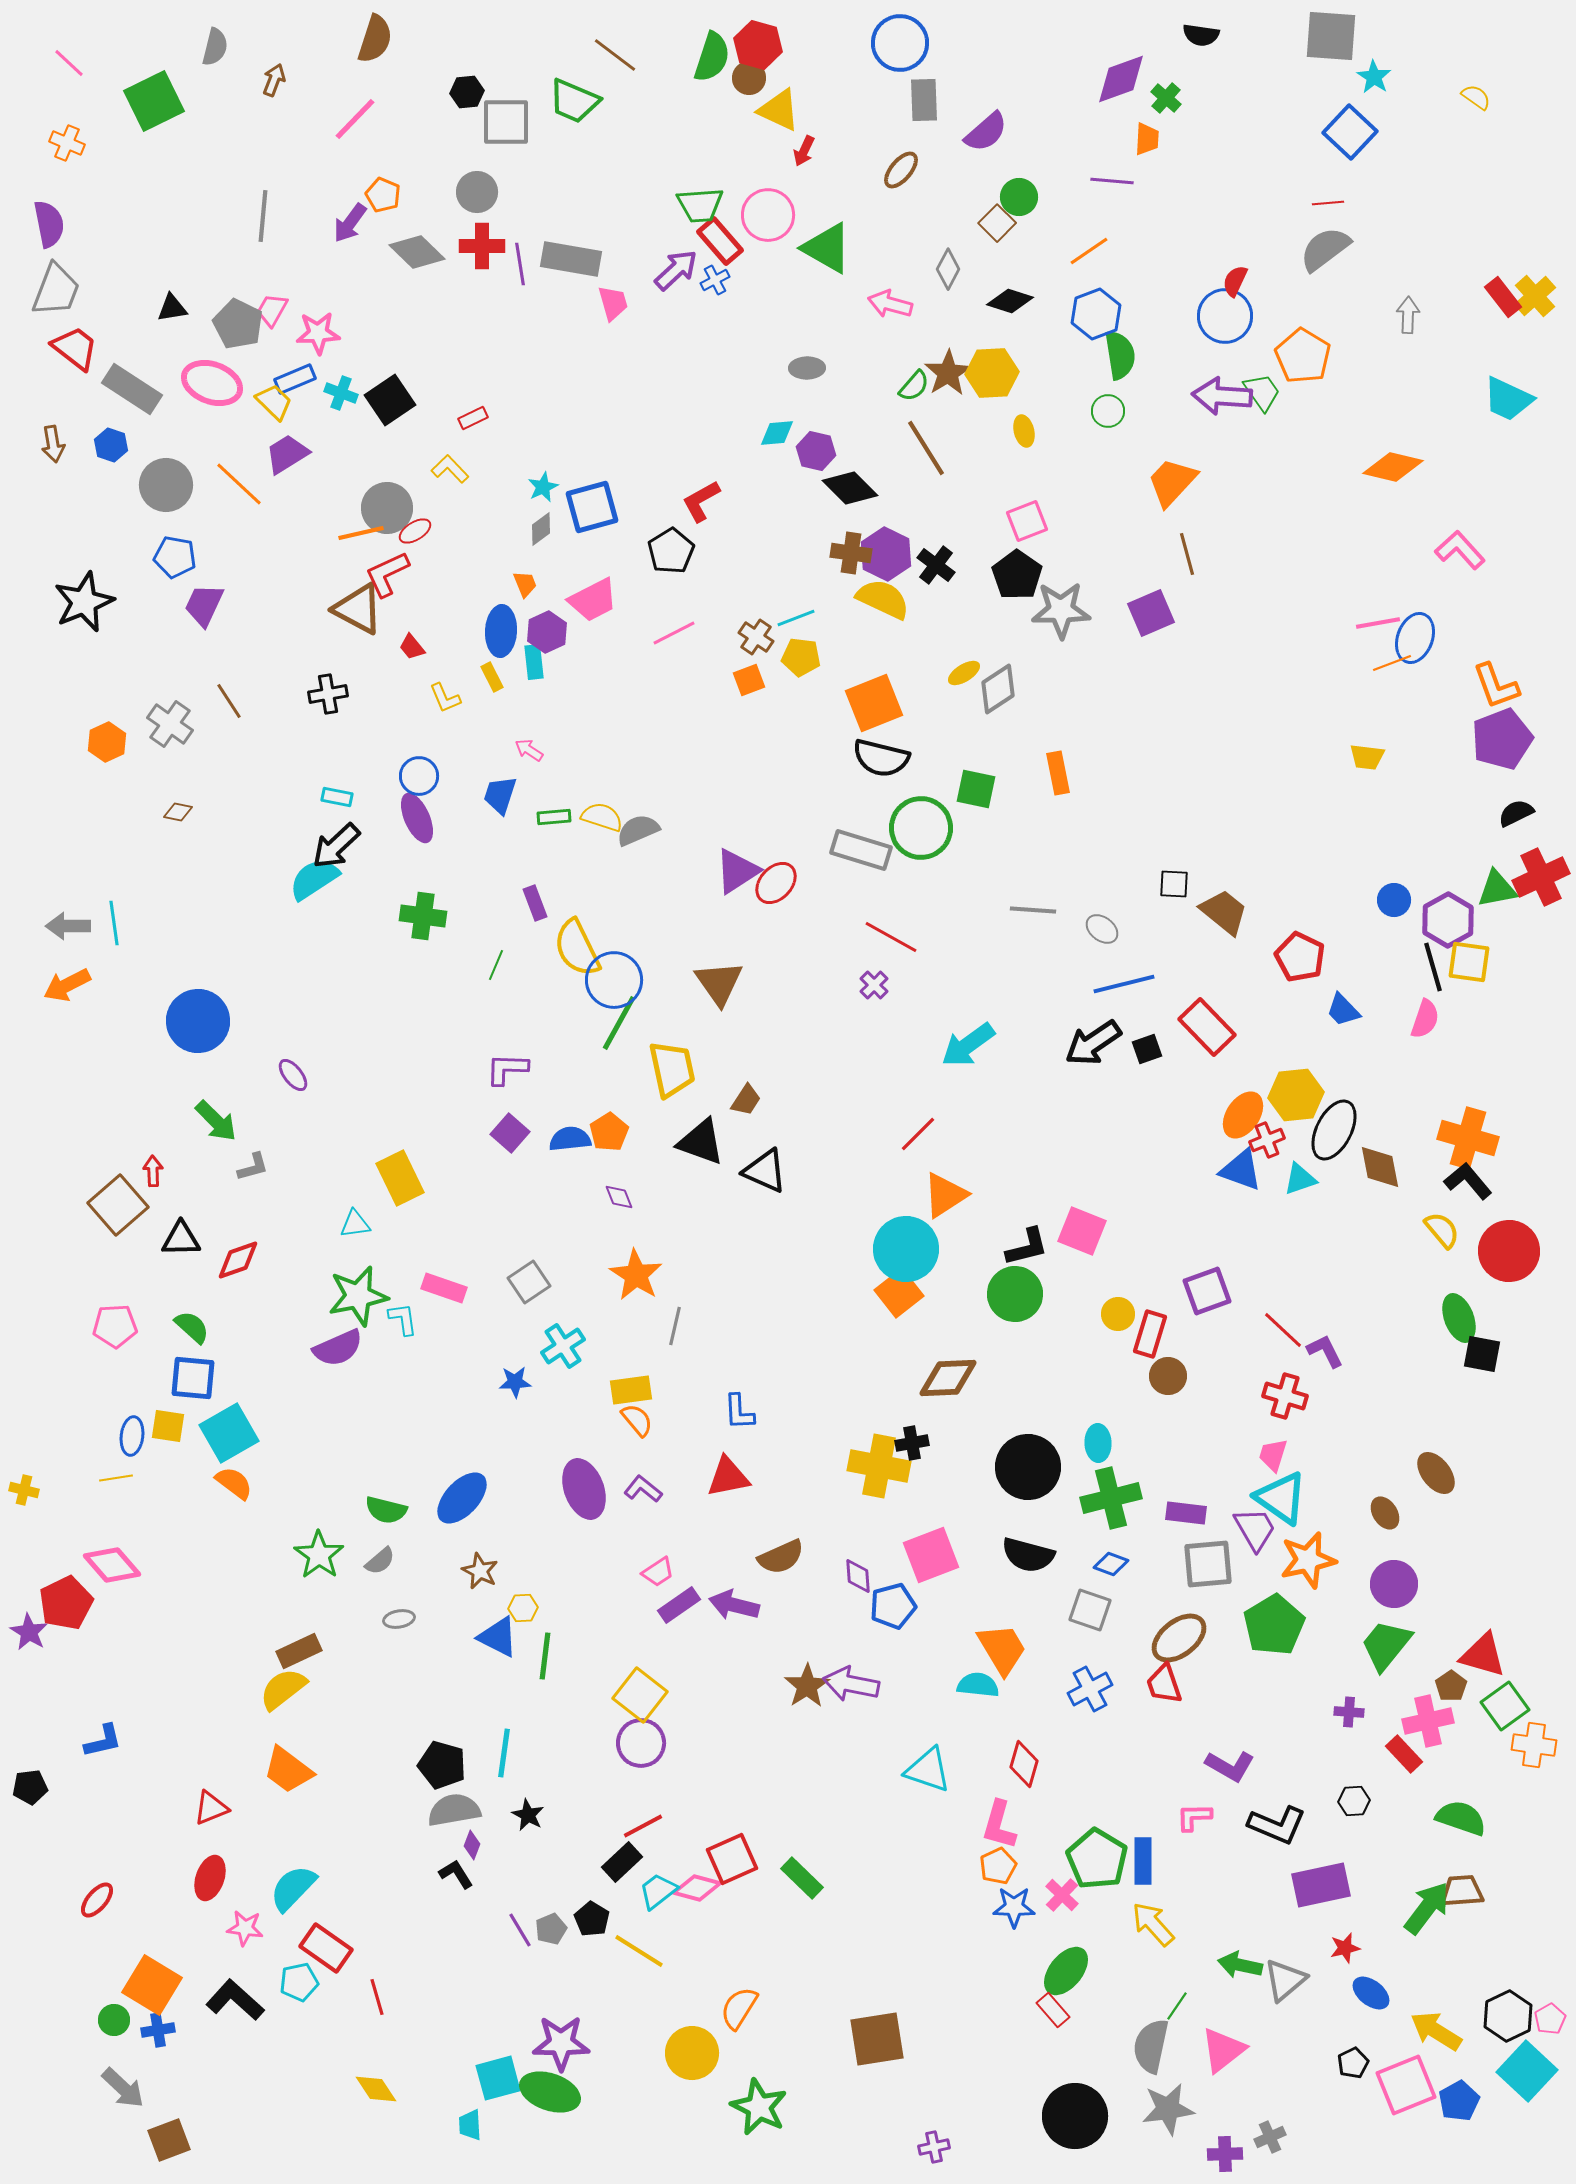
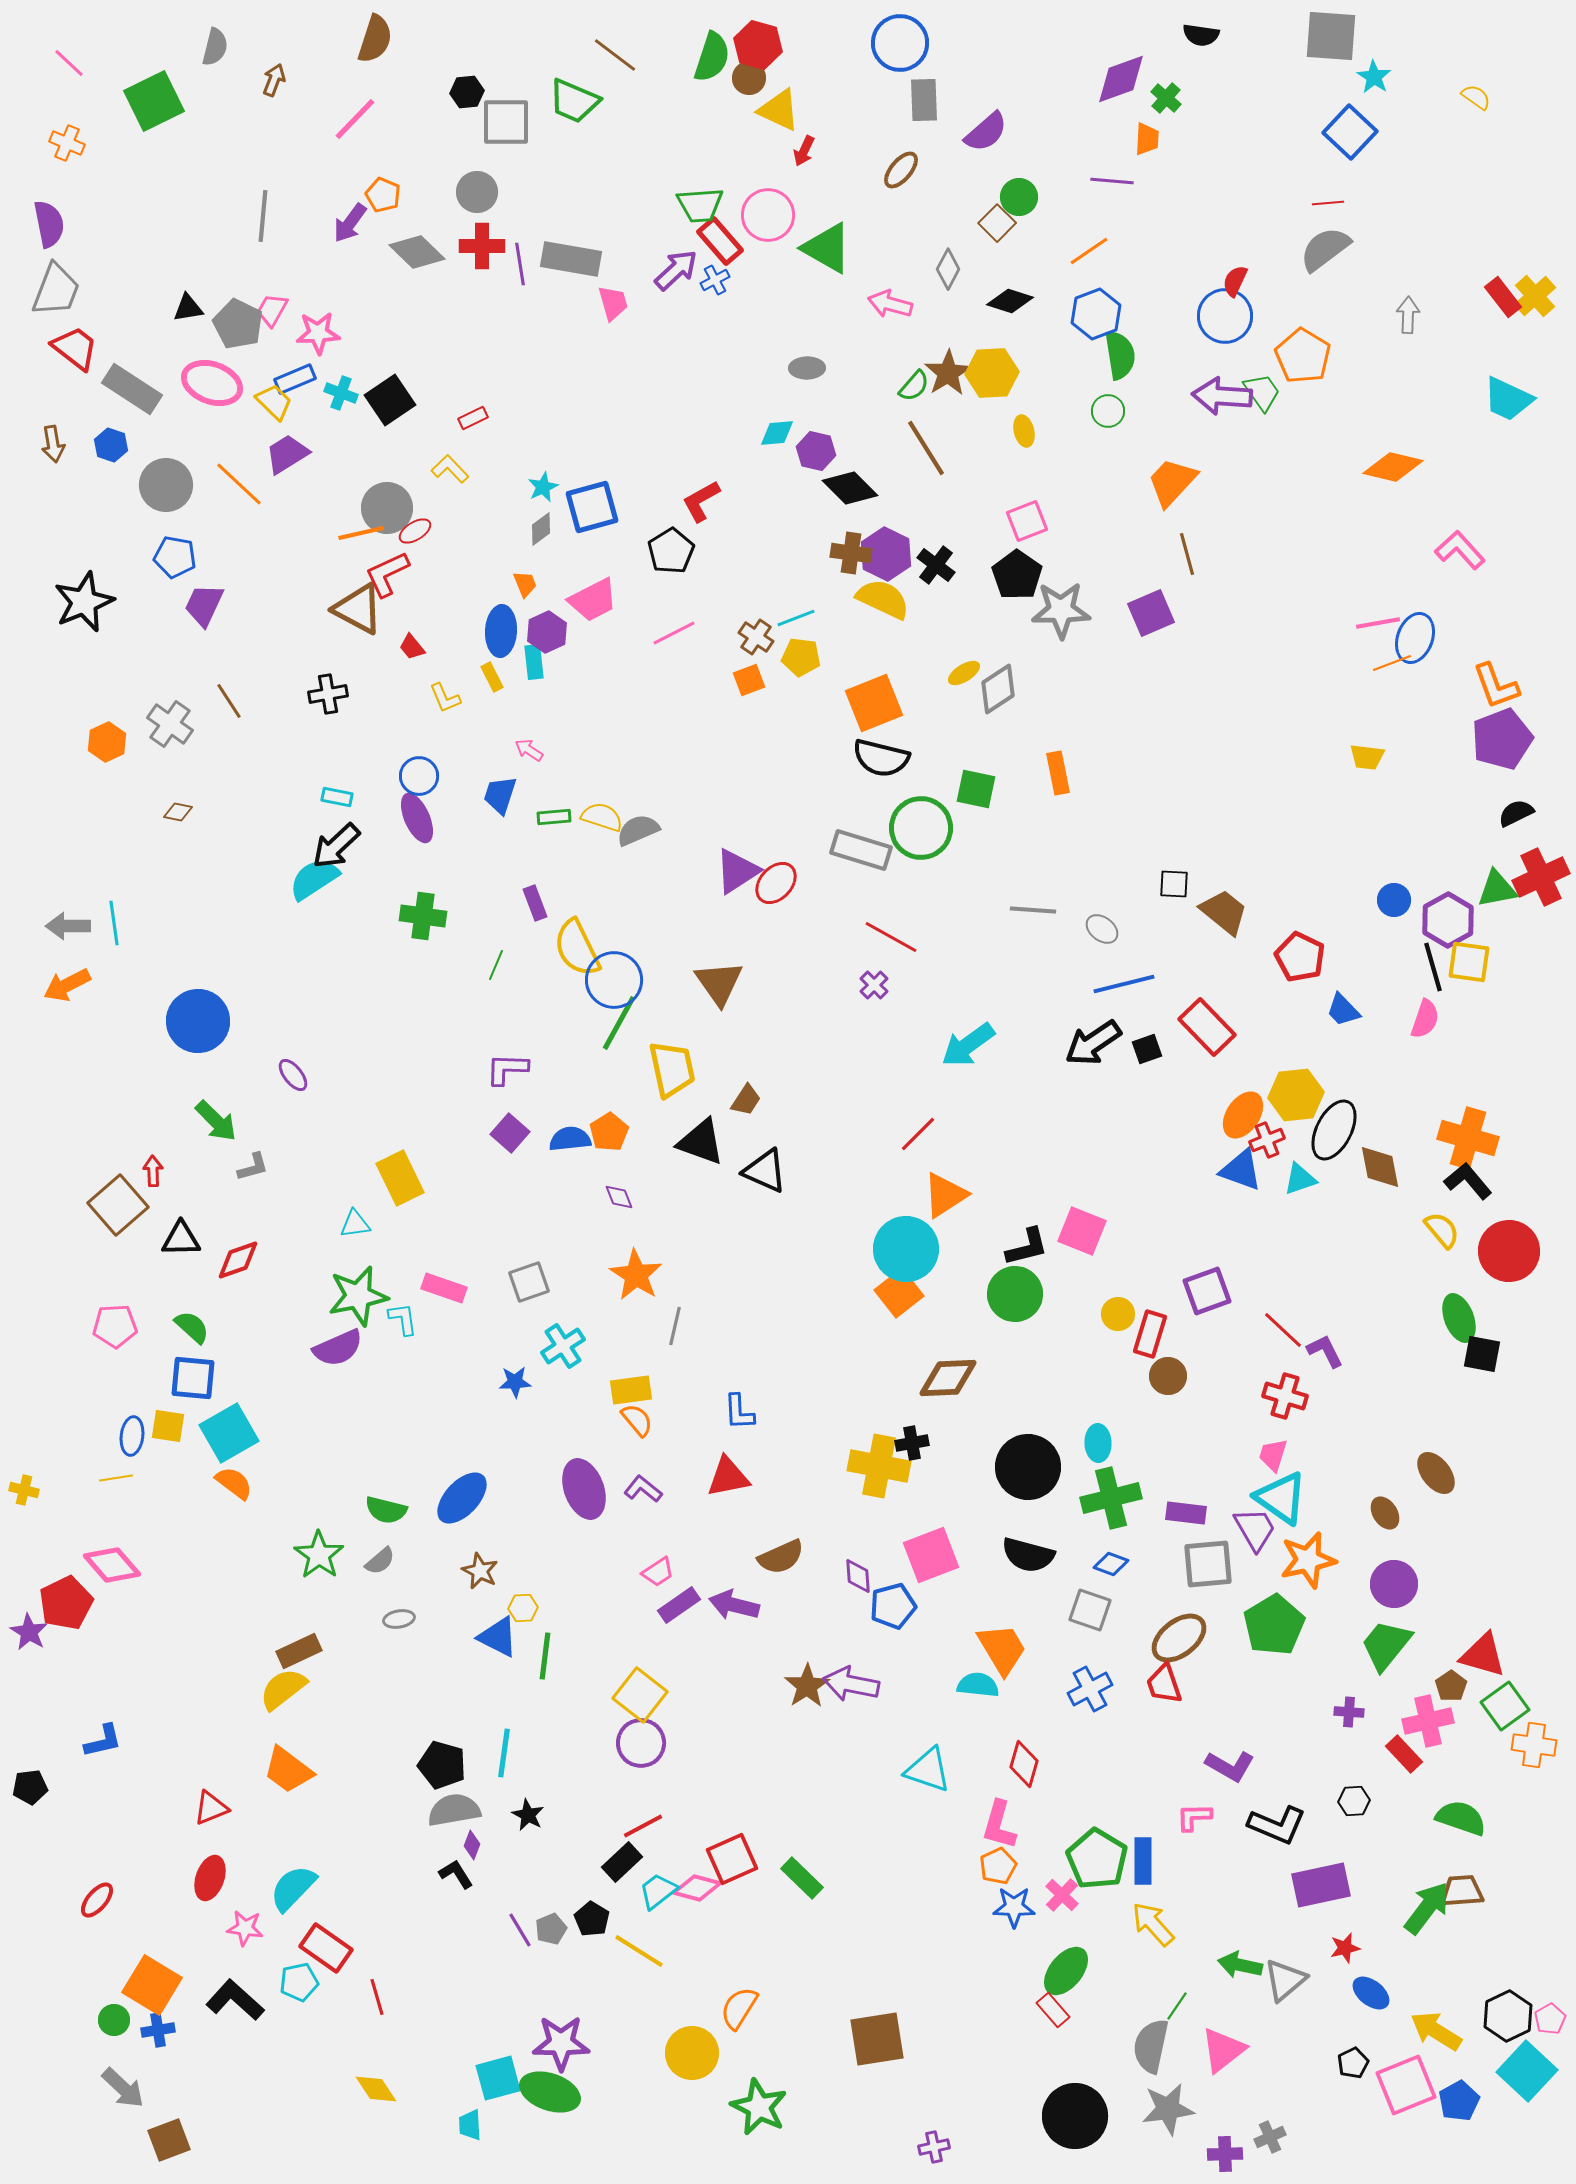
black triangle at (172, 308): moved 16 px right
gray square at (529, 1282): rotated 15 degrees clockwise
